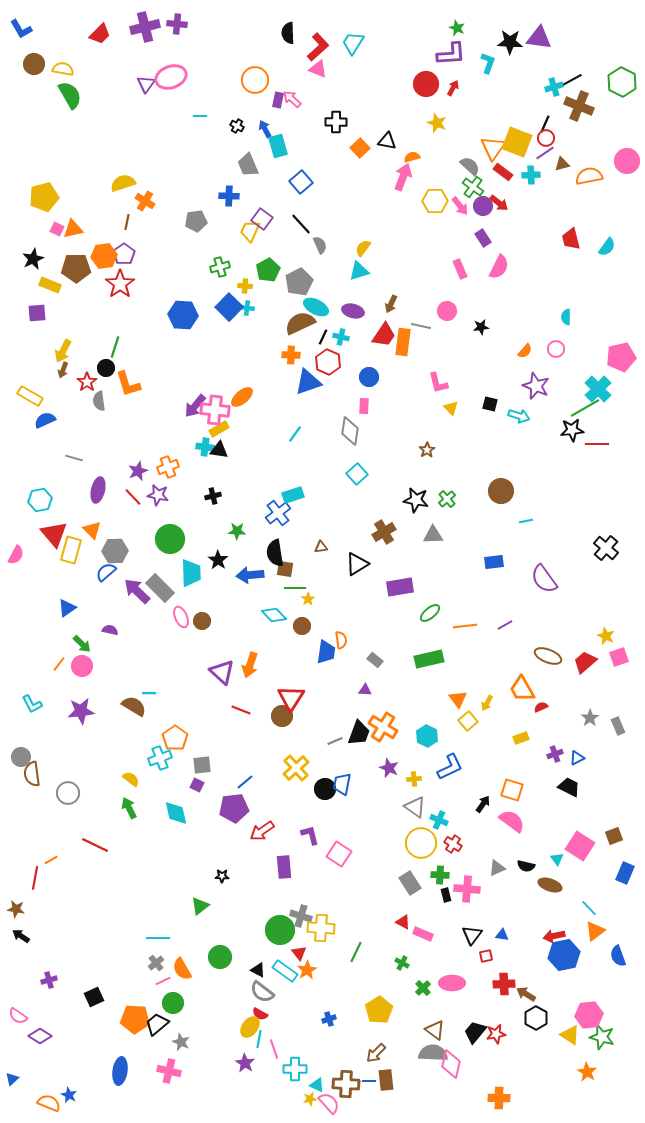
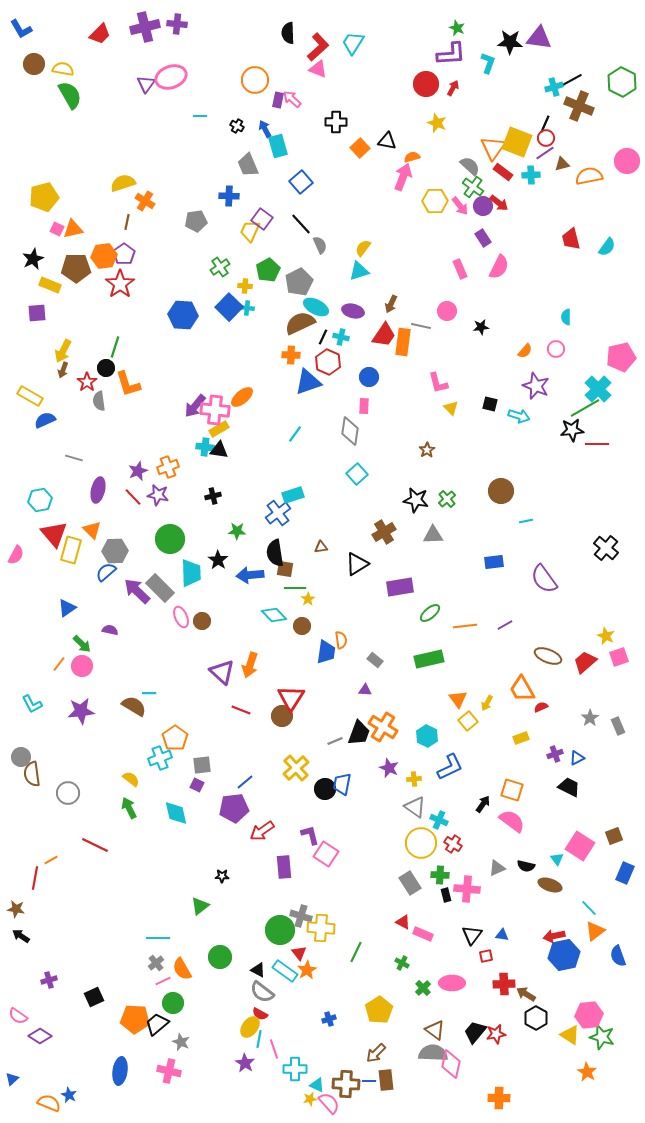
green cross at (220, 267): rotated 18 degrees counterclockwise
pink square at (339, 854): moved 13 px left
